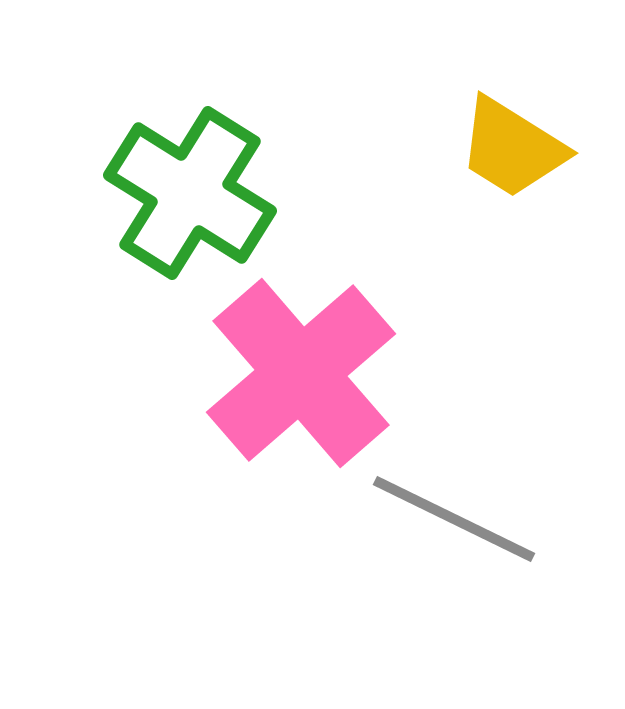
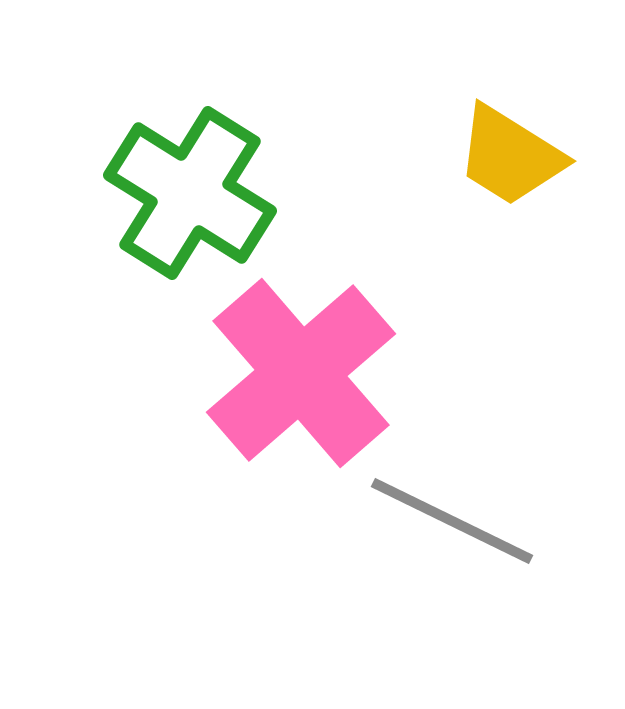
yellow trapezoid: moved 2 px left, 8 px down
gray line: moved 2 px left, 2 px down
